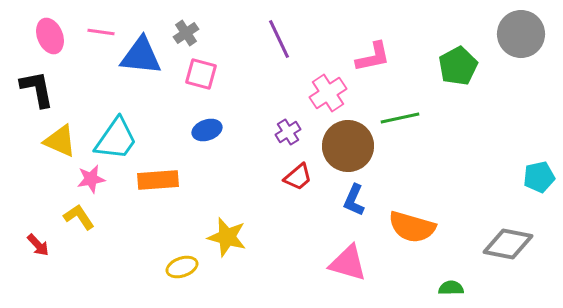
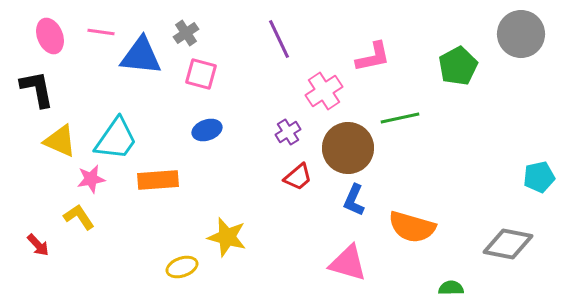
pink cross: moved 4 px left, 2 px up
brown circle: moved 2 px down
